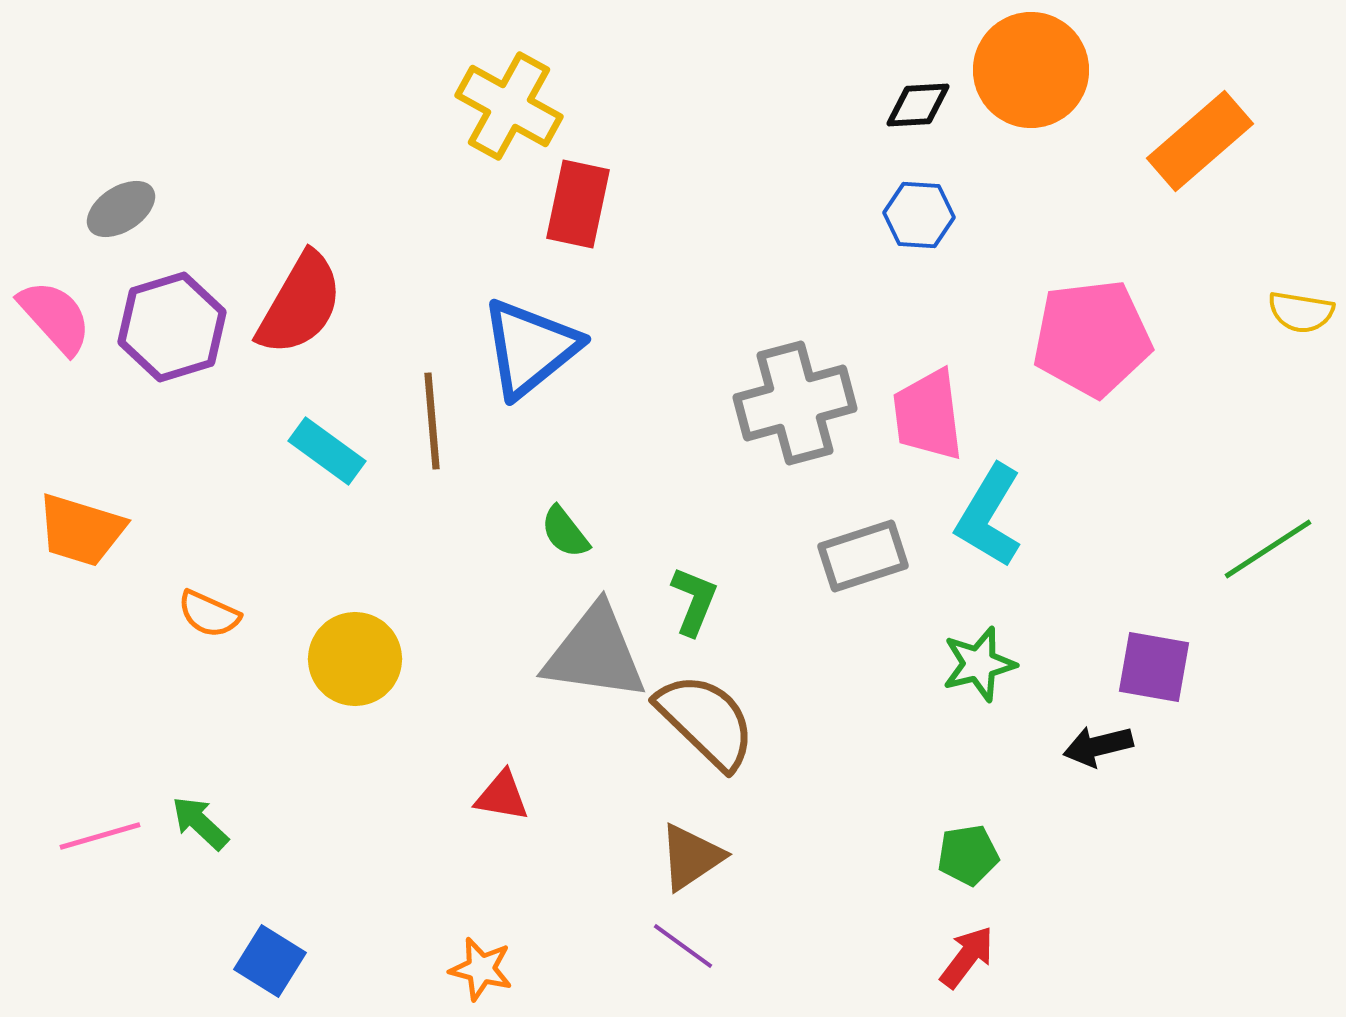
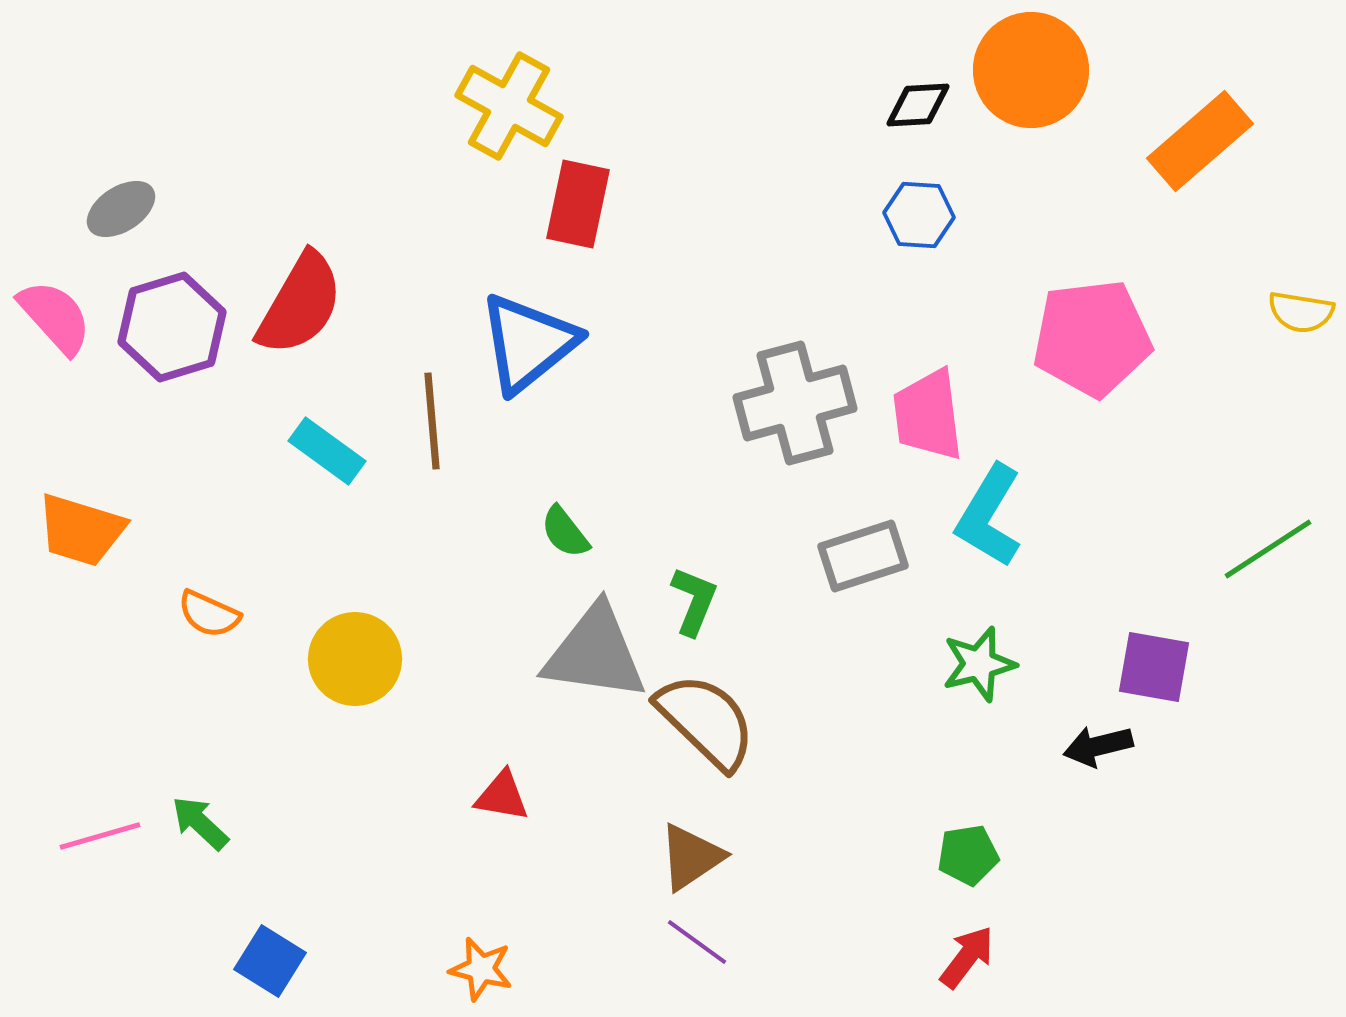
blue triangle: moved 2 px left, 5 px up
purple line: moved 14 px right, 4 px up
